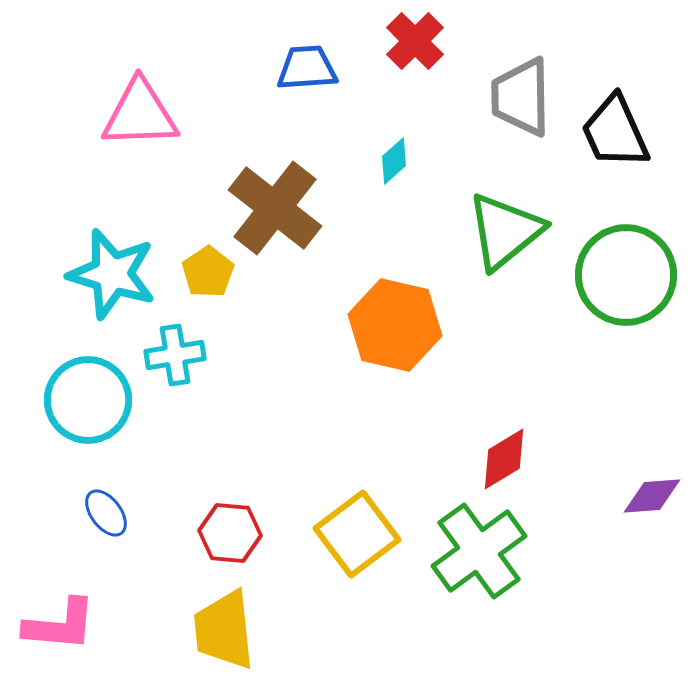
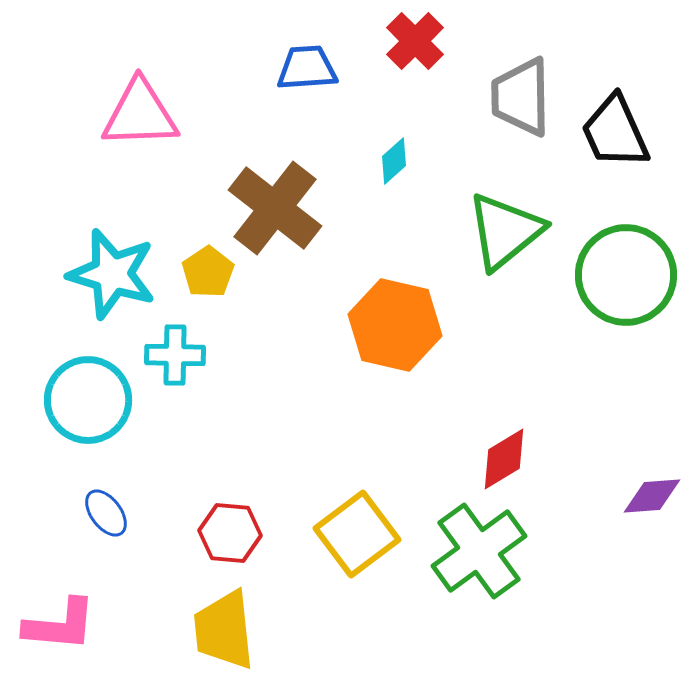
cyan cross: rotated 10 degrees clockwise
